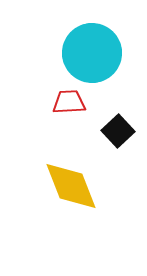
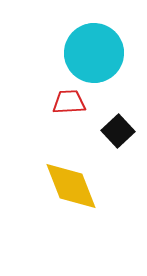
cyan circle: moved 2 px right
